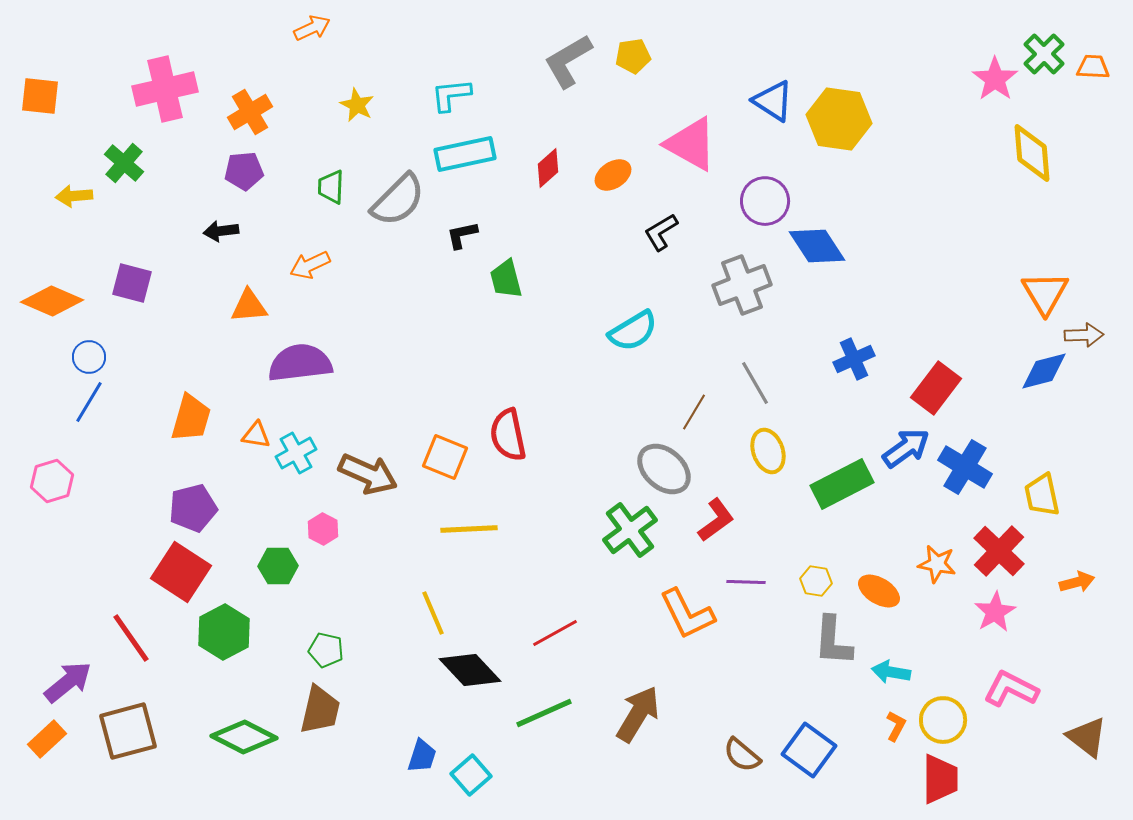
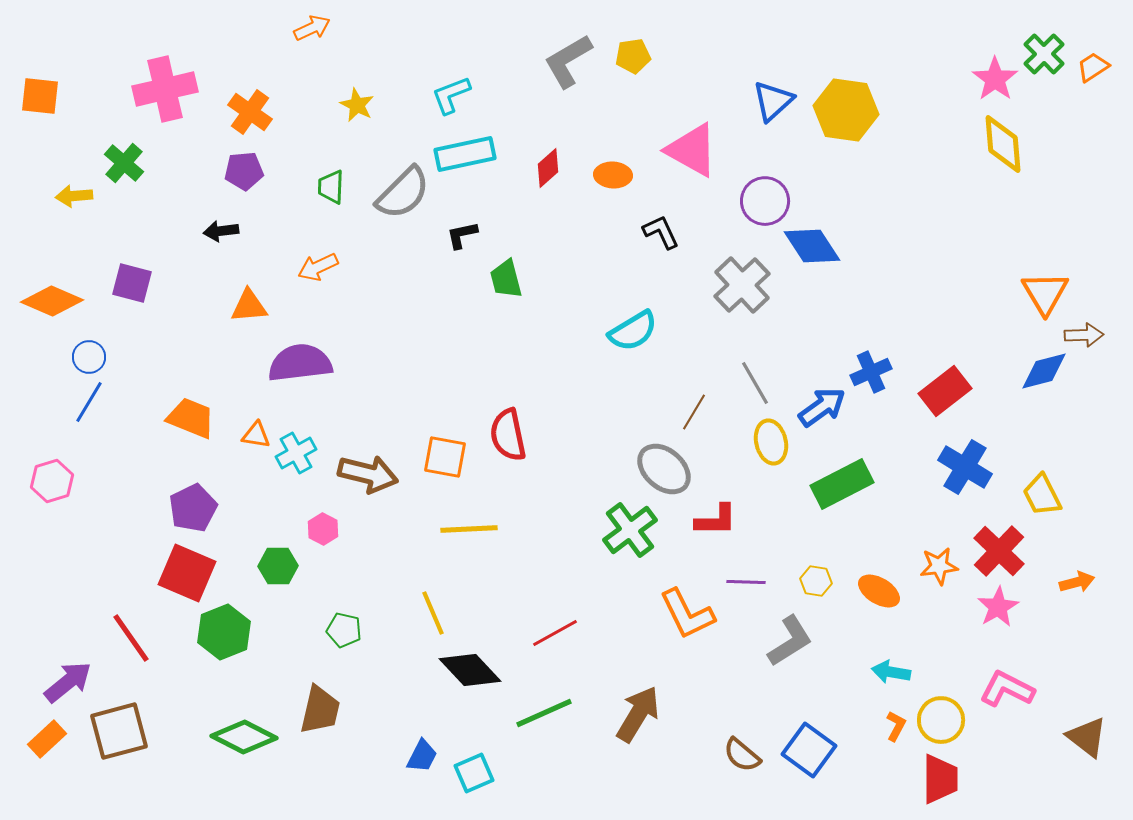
orange trapezoid at (1093, 67): rotated 36 degrees counterclockwise
cyan L-shape at (451, 95): rotated 15 degrees counterclockwise
blue triangle at (773, 101): rotated 45 degrees clockwise
orange cross at (250, 112): rotated 24 degrees counterclockwise
yellow hexagon at (839, 119): moved 7 px right, 9 px up
pink triangle at (691, 144): moved 1 px right, 6 px down
yellow diamond at (1032, 153): moved 29 px left, 9 px up
orange ellipse at (613, 175): rotated 36 degrees clockwise
gray semicircle at (398, 200): moved 5 px right, 7 px up
black L-shape at (661, 232): rotated 96 degrees clockwise
blue diamond at (817, 246): moved 5 px left
orange arrow at (310, 265): moved 8 px right, 2 px down
gray cross at (742, 285): rotated 22 degrees counterclockwise
blue cross at (854, 359): moved 17 px right, 13 px down
red rectangle at (936, 388): moved 9 px right, 3 px down; rotated 15 degrees clockwise
orange trapezoid at (191, 418): rotated 84 degrees counterclockwise
blue arrow at (906, 448): moved 84 px left, 41 px up
yellow ellipse at (768, 451): moved 3 px right, 9 px up; rotated 6 degrees clockwise
orange square at (445, 457): rotated 12 degrees counterclockwise
brown arrow at (368, 474): rotated 10 degrees counterclockwise
yellow trapezoid at (1042, 495): rotated 15 degrees counterclockwise
purple pentagon at (193, 508): rotated 12 degrees counterclockwise
red L-shape at (716, 520): rotated 36 degrees clockwise
orange star at (937, 564): moved 2 px right, 2 px down; rotated 18 degrees counterclockwise
red square at (181, 572): moved 6 px right, 1 px down; rotated 10 degrees counterclockwise
pink star at (995, 612): moved 3 px right, 5 px up
green hexagon at (224, 632): rotated 6 degrees clockwise
gray L-shape at (833, 641): moved 43 px left; rotated 126 degrees counterclockwise
green pentagon at (326, 650): moved 18 px right, 20 px up
pink L-shape at (1011, 689): moved 4 px left
yellow circle at (943, 720): moved 2 px left
brown square at (128, 731): moved 9 px left
blue trapezoid at (422, 756): rotated 9 degrees clockwise
cyan square at (471, 775): moved 3 px right, 2 px up; rotated 18 degrees clockwise
